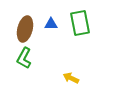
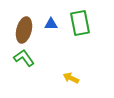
brown ellipse: moved 1 px left, 1 px down
green L-shape: rotated 115 degrees clockwise
